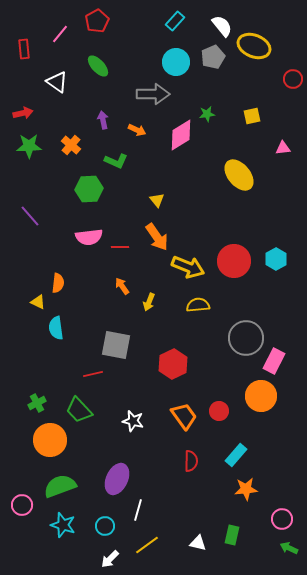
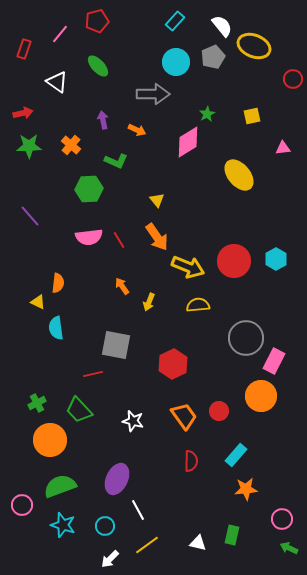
red pentagon at (97, 21): rotated 15 degrees clockwise
red rectangle at (24, 49): rotated 24 degrees clockwise
green star at (207, 114): rotated 21 degrees counterclockwise
pink diamond at (181, 135): moved 7 px right, 7 px down
red line at (120, 247): moved 1 px left, 7 px up; rotated 60 degrees clockwise
white line at (138, 510): rotated 45 degrees counterclockwise
